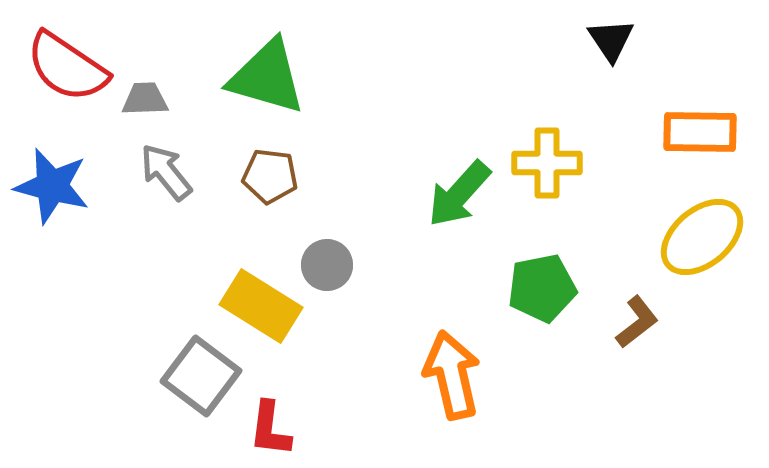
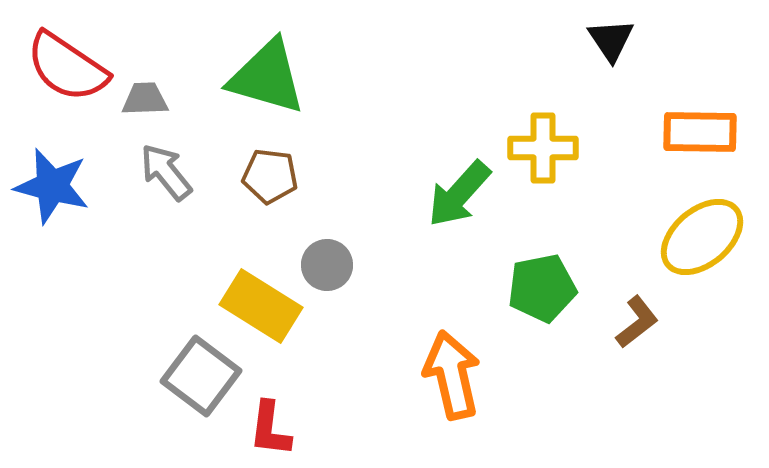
yellow cross: moved 4 px left, 15 px up
